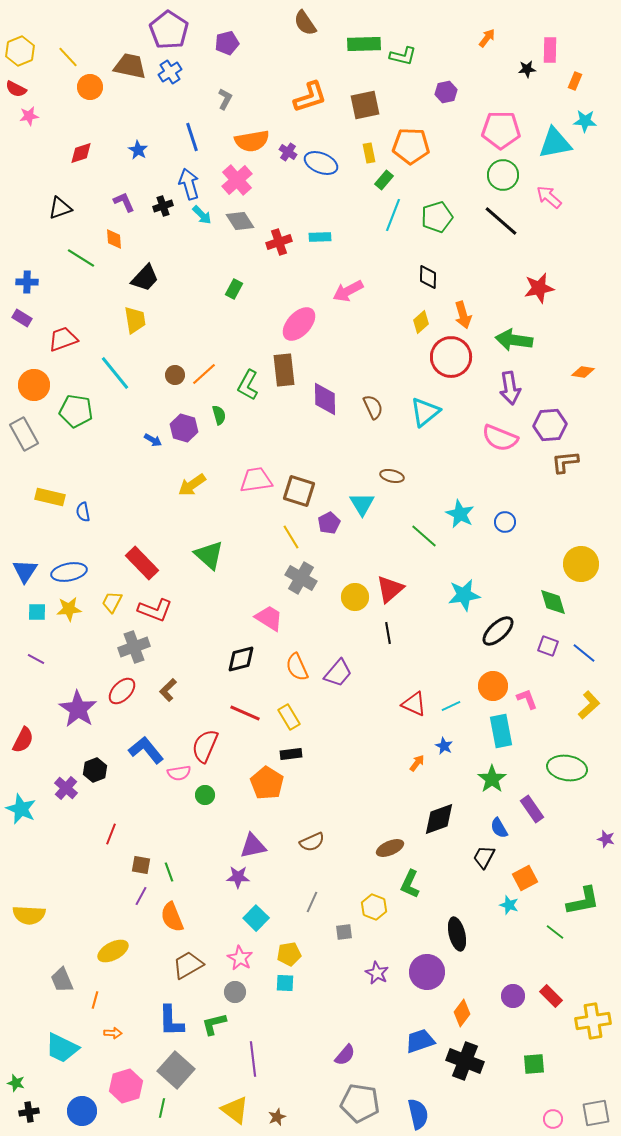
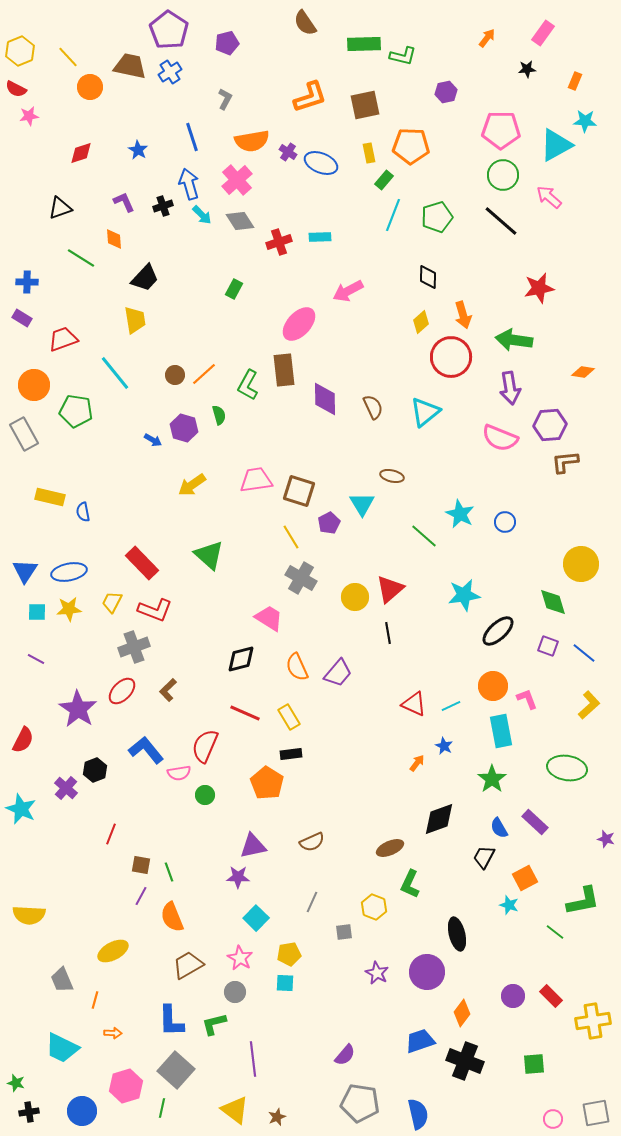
pink rectangle at (550, 50): moved 7 px left, 17 px up; rotated 35 degrees clockwise
cyan triangle at (555, 143): moved 1 px right, 2 px down; rotated 18 degrees counterclockwise
purple rectangle at (532, 809): moved 3 px right, 13 px down; rotated 12 degrees counterclockwise
